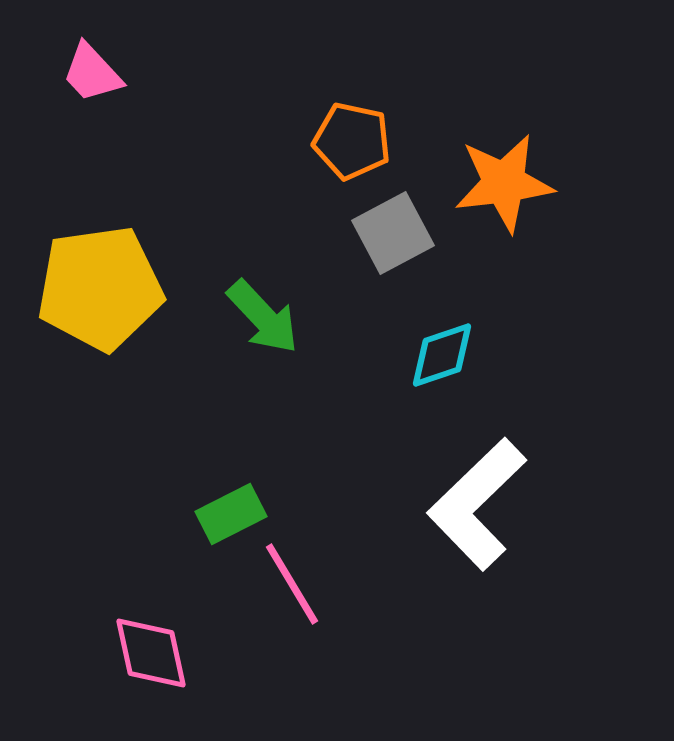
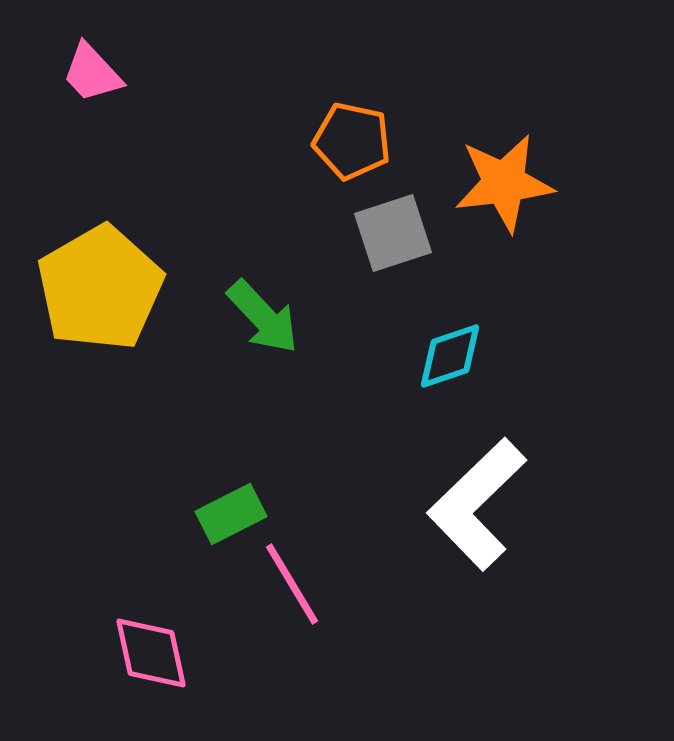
gray square: rotated 10 degrees clockwise
yellow pentagon: rotated 22 degrees counterclockwise
cyan diamond: moved 8 px right, 1 px down
